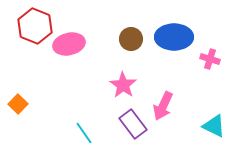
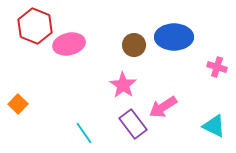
brown circle: moved 3 px right, 6 px down
pink cross: moved 7 px right, 8 px down
pink arrow: moved 1 px down; rotated 32 degrees clockwise
